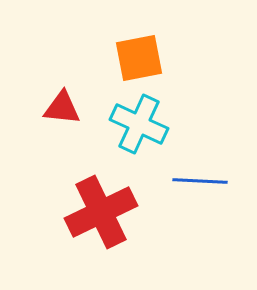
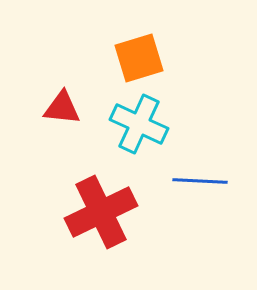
orange square: rotated 6 degrees counterclockwise
